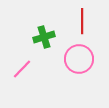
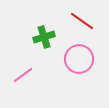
red line: rotated 55 degrees counterclockwise
pink line: moved 1 px right, 6 px down; rotated 10 degrees clockwise
